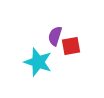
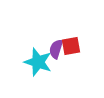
purple semicircle: moved 1 px right, 13 px down
